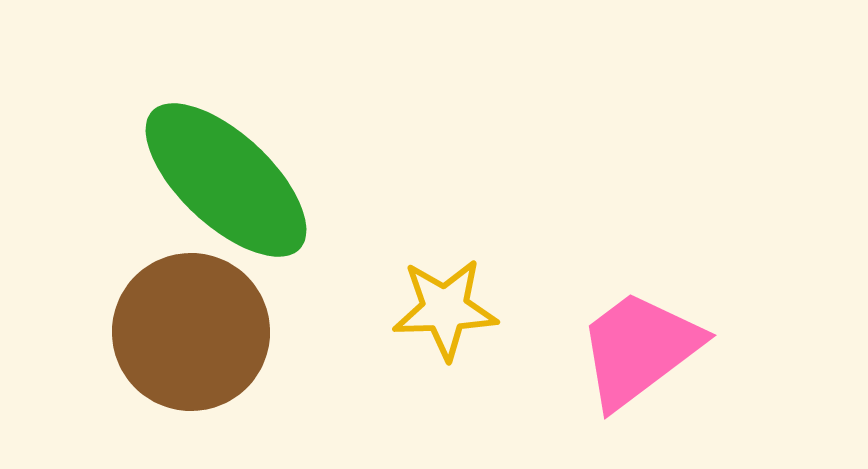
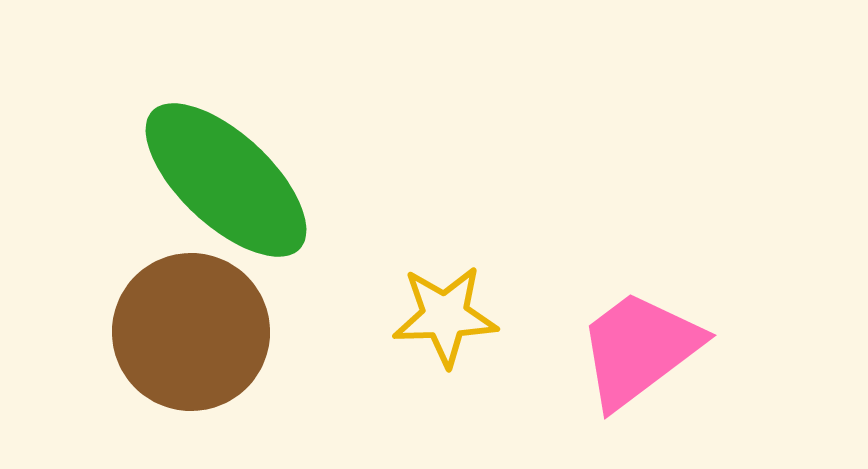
yellow star: moved 7 px down
